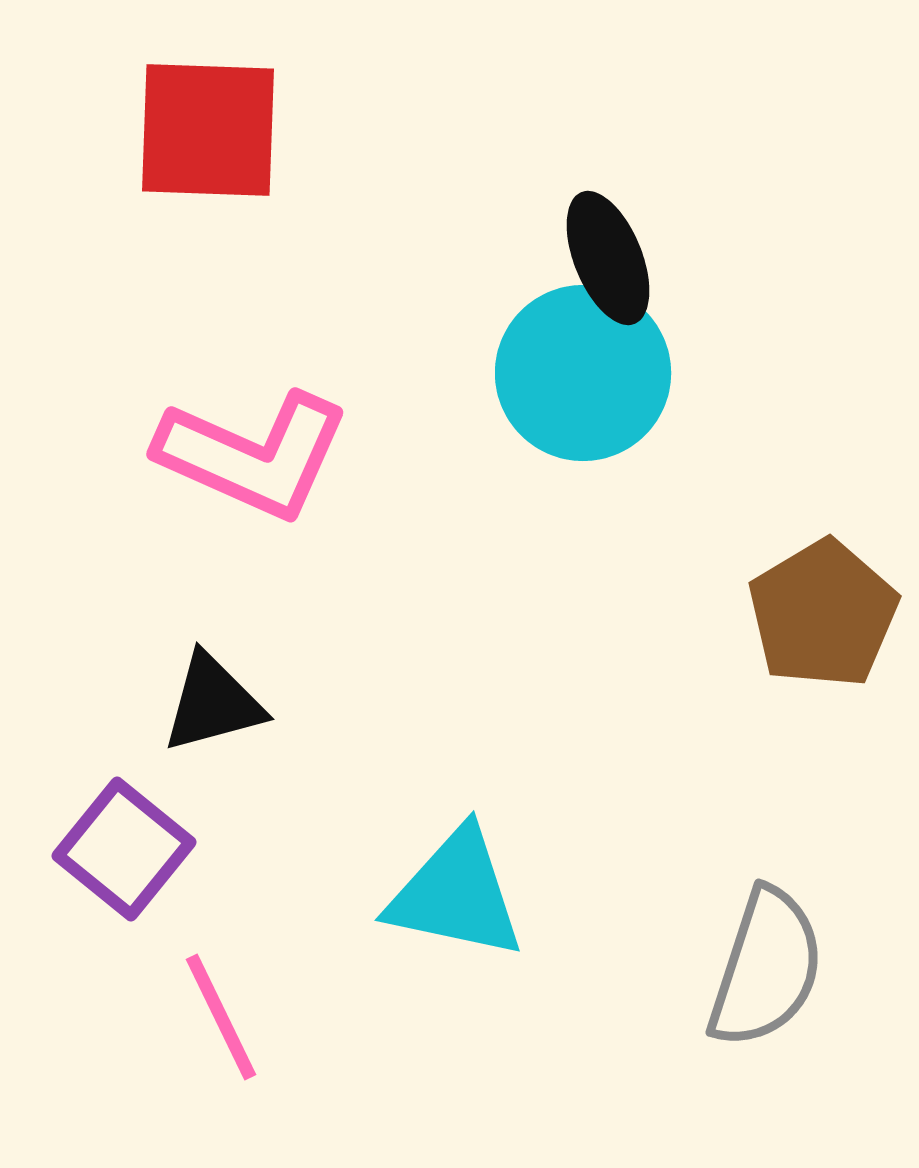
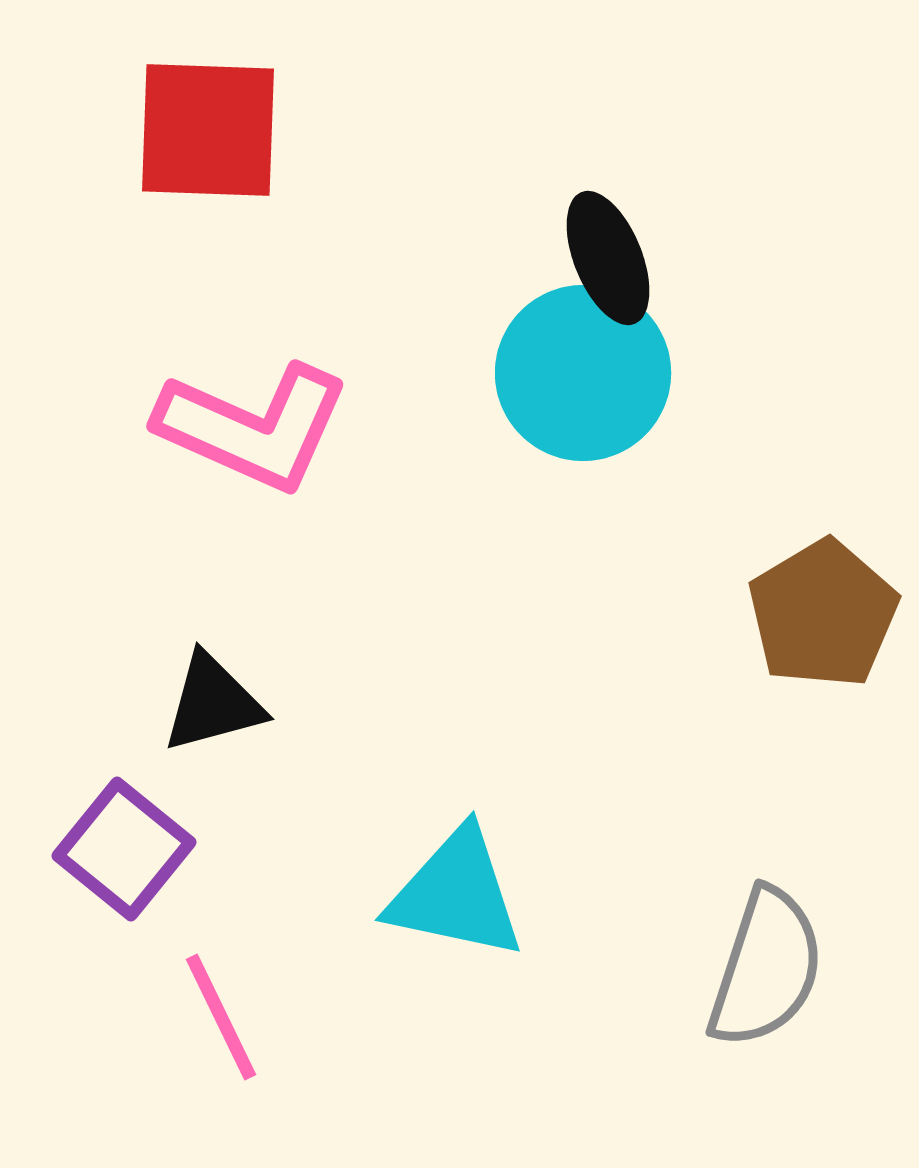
pink L-shape: moved 28 px up
